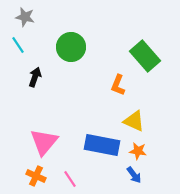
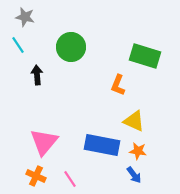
green rectangle: rotated 32 degrees counterclockwise
black arrow: moved 2 px right, 2 px up; rotated 24 degrees counterclockwise
